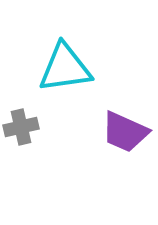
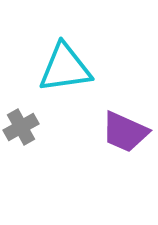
gray cross: rotated 16 degrees counterclockwise
